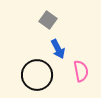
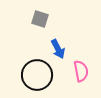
gray square: moved 8 px left, 1 px up; rotated 18 degrees counterclockwise
